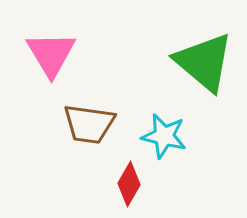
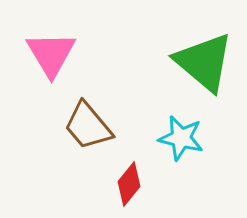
brown trapezoid: moved 1 px left, 2 px down; rotated 42 degrees clockwise
cyan star: moved 17 px right, 2 px down
red diamond: rotated 9 degrees clockwise
